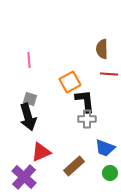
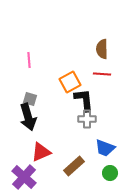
red line: moved 7 px left
black L-shape: moved 1 px left, 1 px up
